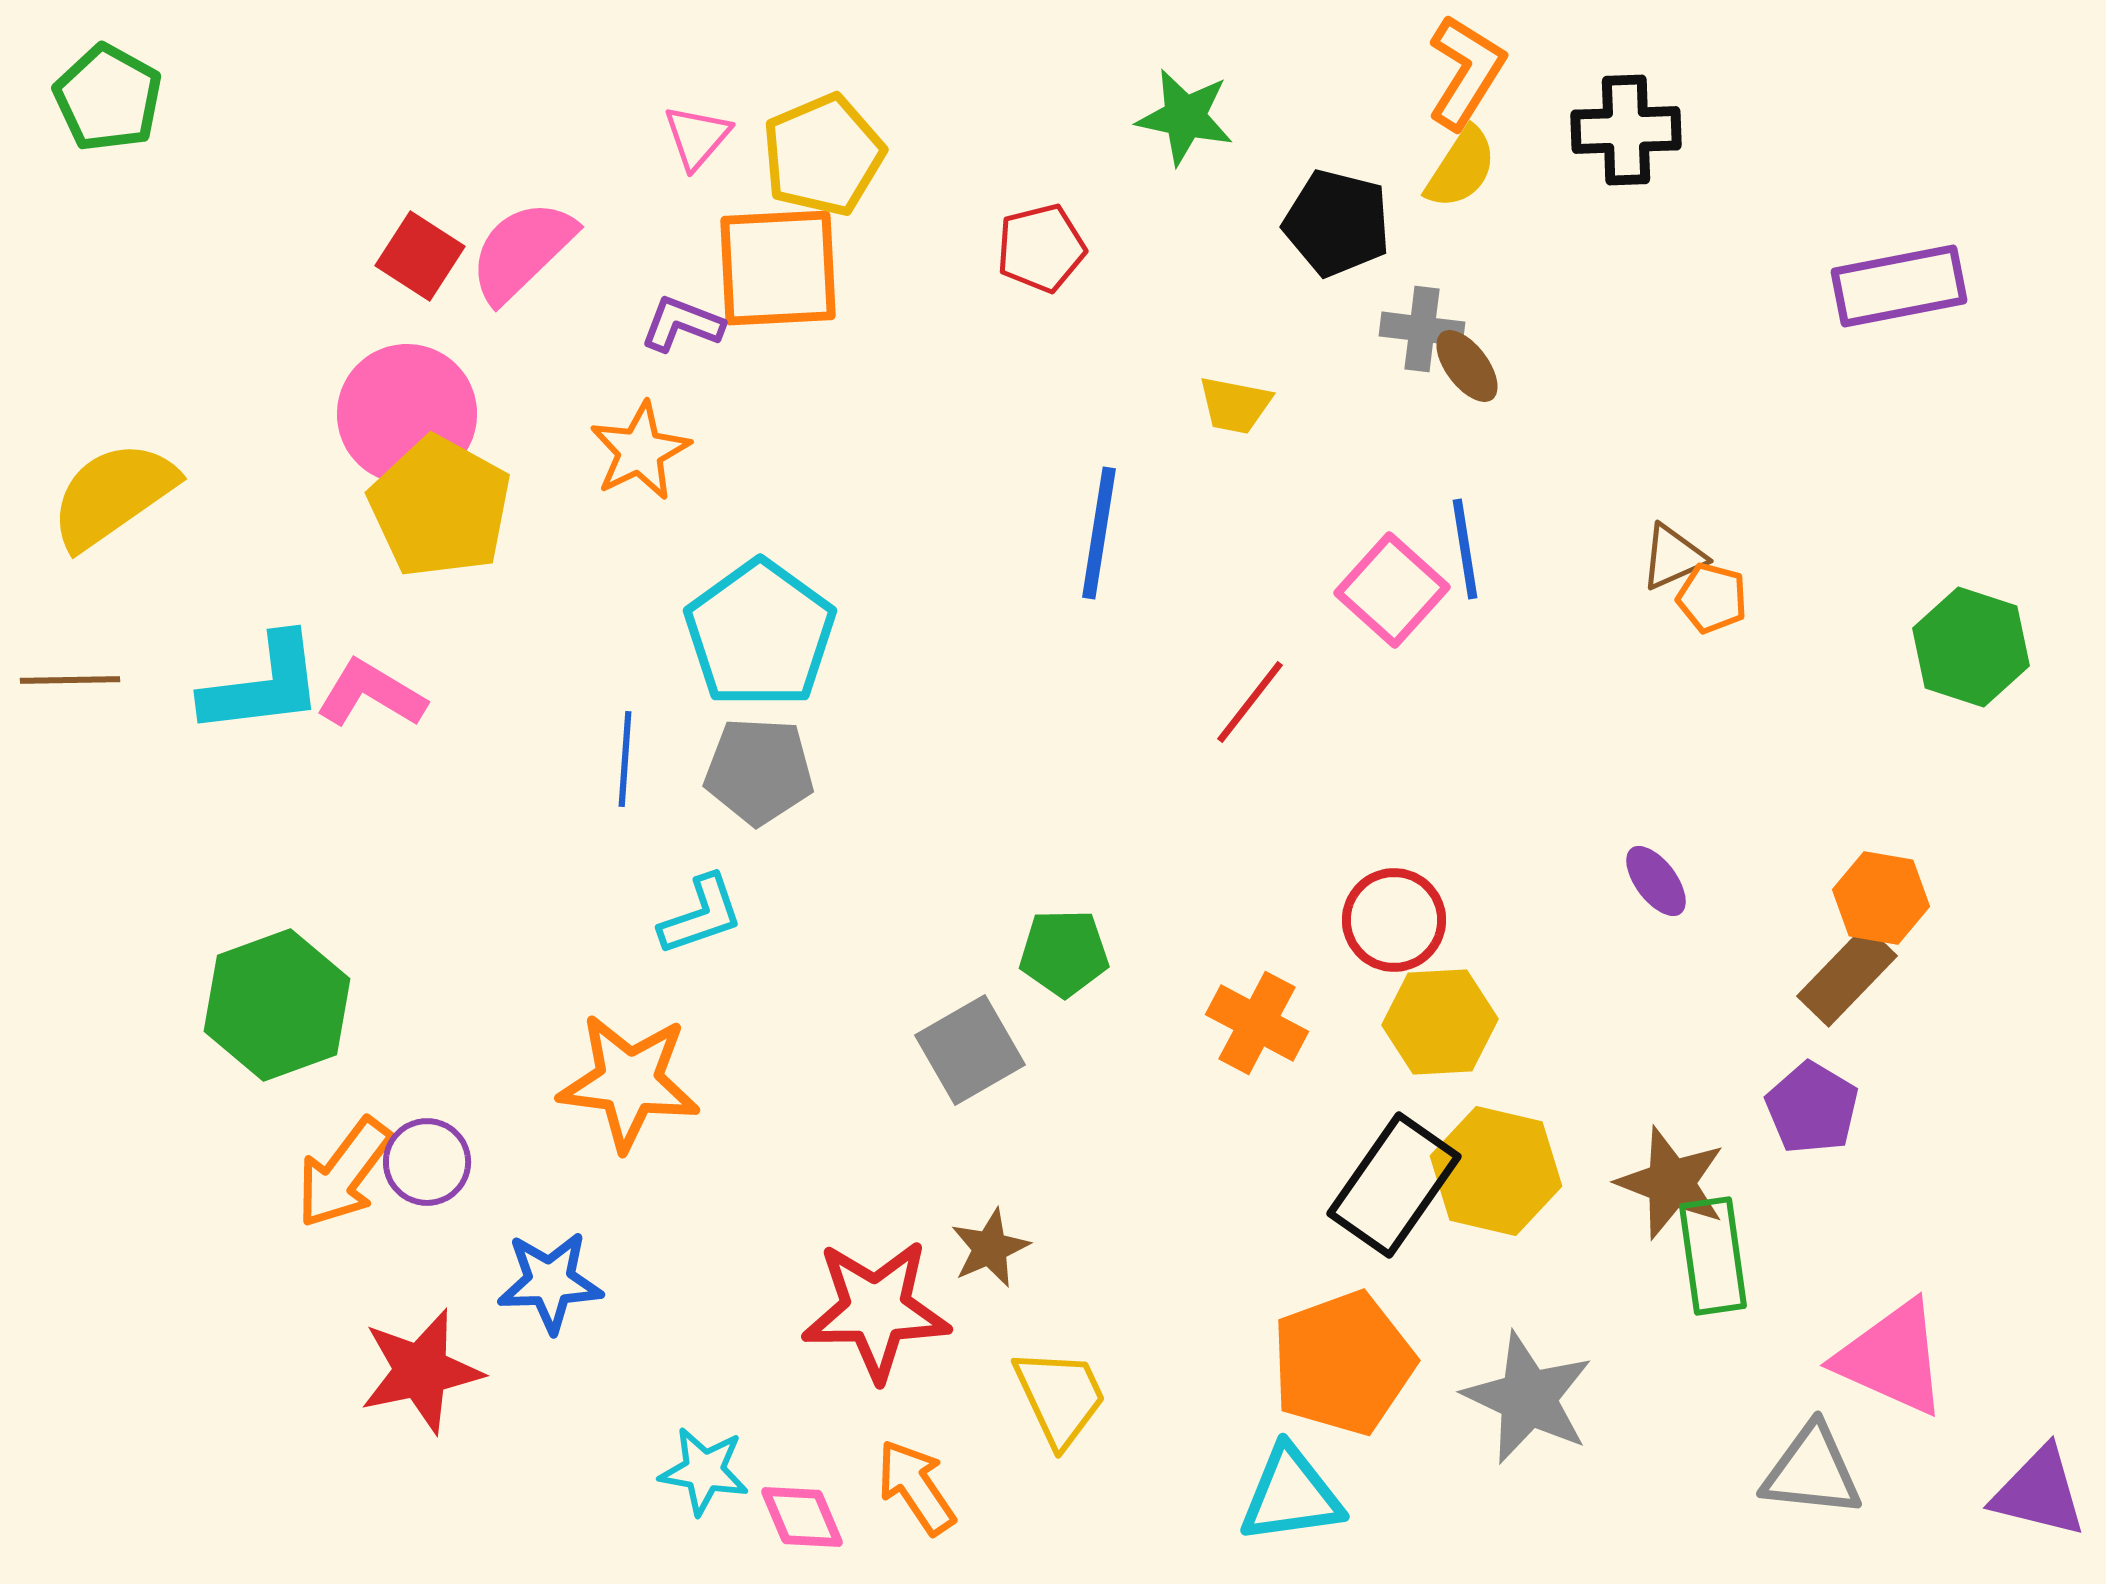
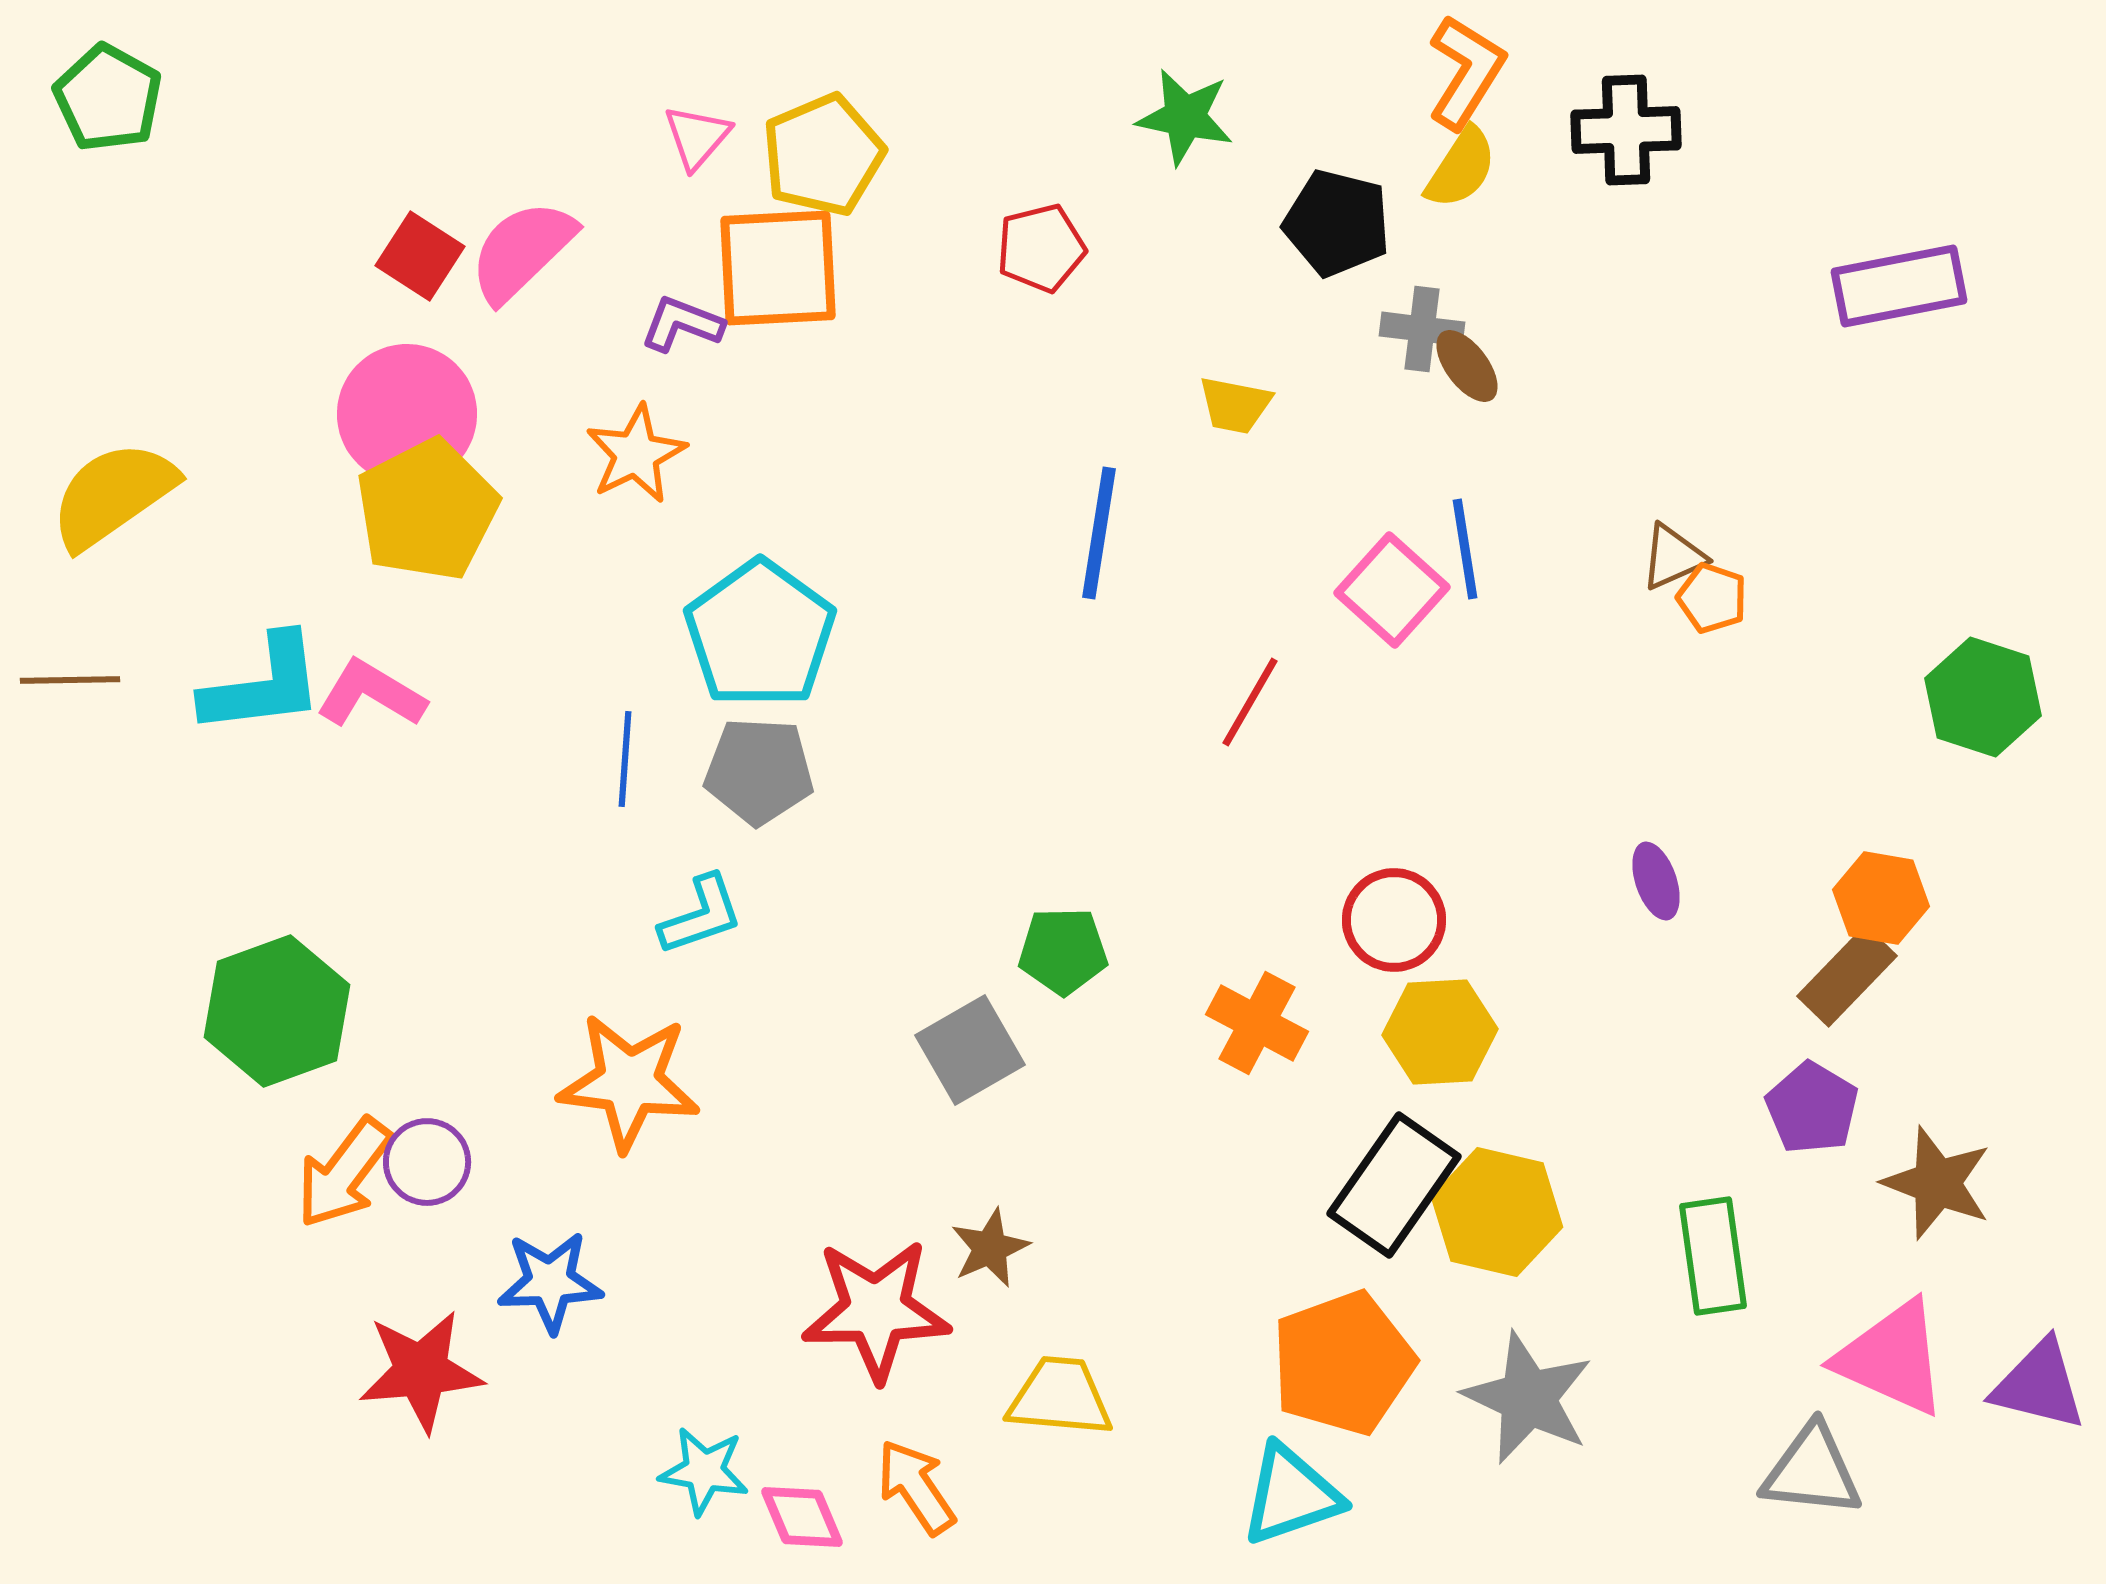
orange star at (640, 451): moved 4 px left, 3 px down
yellow pentagon at (440, 507): moved 13 px left, 3 px down; rotated 16 degrees clockwise
orange pentagon at (1712, 598): rotated 4 degrees clockwise
green hexagon at (1971, 647): moved 12 px right, 50 px down
red line at (1250, 702): rotated 8 degrees counterclockwise
purple ellipse at (1656, 881): rotated 18 degrees clockwise
green pentagon at (1064, 953): moved 1 px left, 2 px up
green hexagon at (277, 1005): moved 6 px down
yellow hexagon at (1440, 1022): moved 10 px down
yellow hexagon at (1496, 1171): moved 1 px right, 41 px down
brown star at (1671, 1183): moved 266 px right
red star at (421, 1371): rotated 7 degrees clockwise
yellow trapezoid at (1060, 1397): rotated 60 degrees counterclockwise
purple triangle at (2039, 1492): moved 107 px up
cyan triangle at (1291, 1495): rotated 11 degrees counterclockwise
